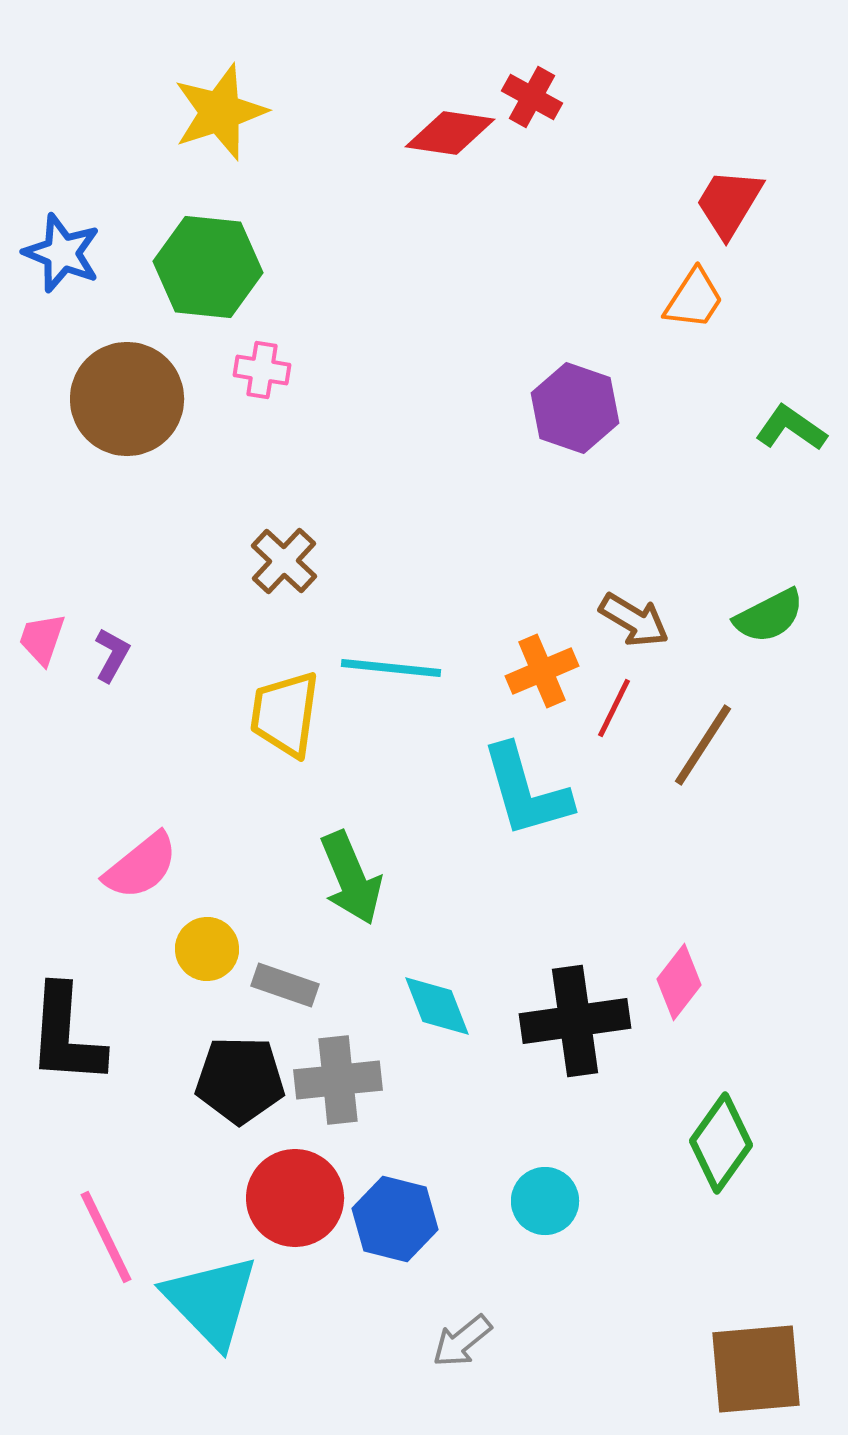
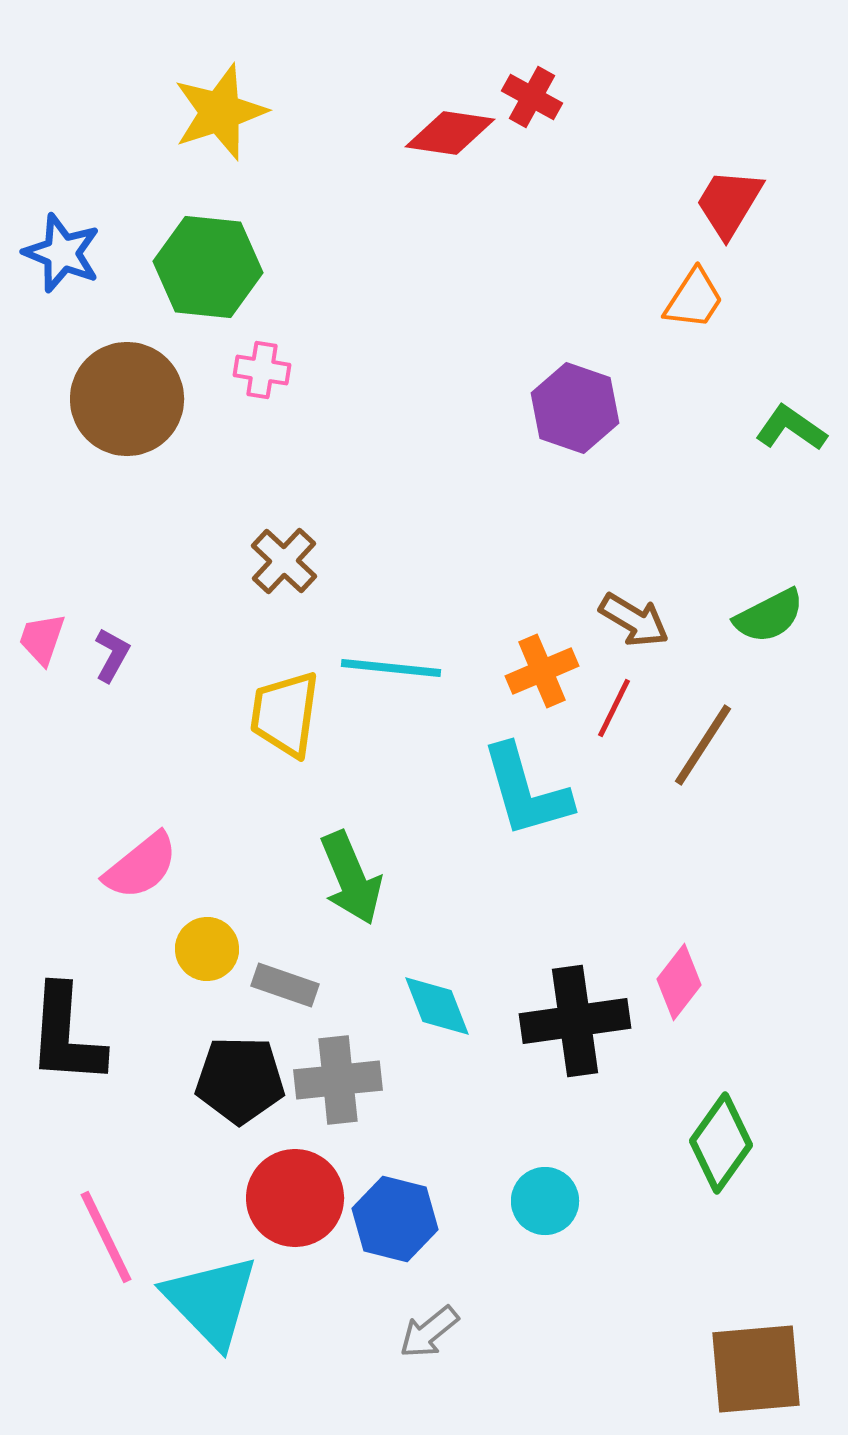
gray arrow: moved 33 px left, 9 px up
